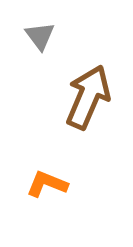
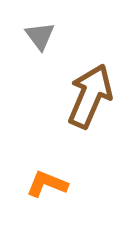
brown arrow: moved 2 px right, 1 px up
